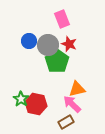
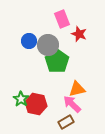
red star: moved 10 px right, 10 px up
